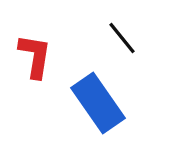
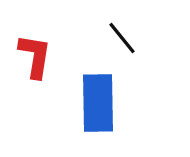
blue rectangle: rotated 34 degrees clockwise
